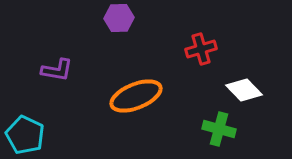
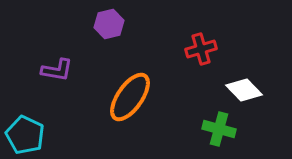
purple hexagon: moved 10 px left, 6 px down; rotated 12 degrees counterclockwise
orange ellipse: moved 6 px left, 1 px down; rotated 33 degrees counterclockwise
